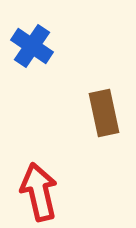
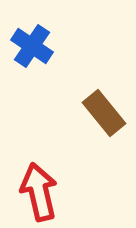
brown rectangle: rotated 27 degrees counterclockwise
